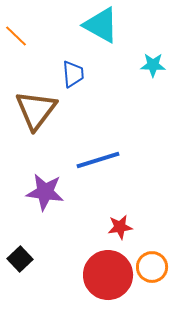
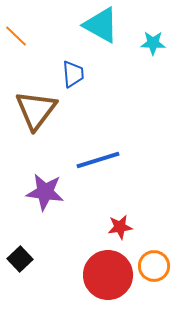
cyan star: moved 22 px up
orange circle: moved 2 px right, 1 px up
